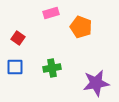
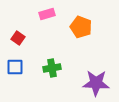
pink rectangle: moved 4 px left, 1 px down
purple star: rotated 12 degrees clockwise
